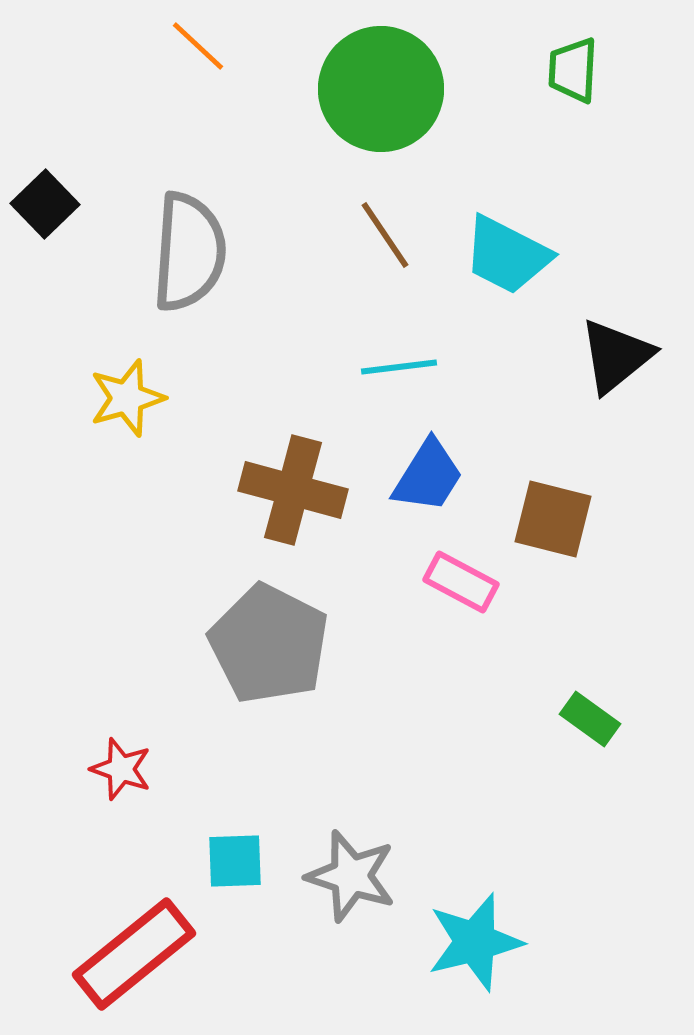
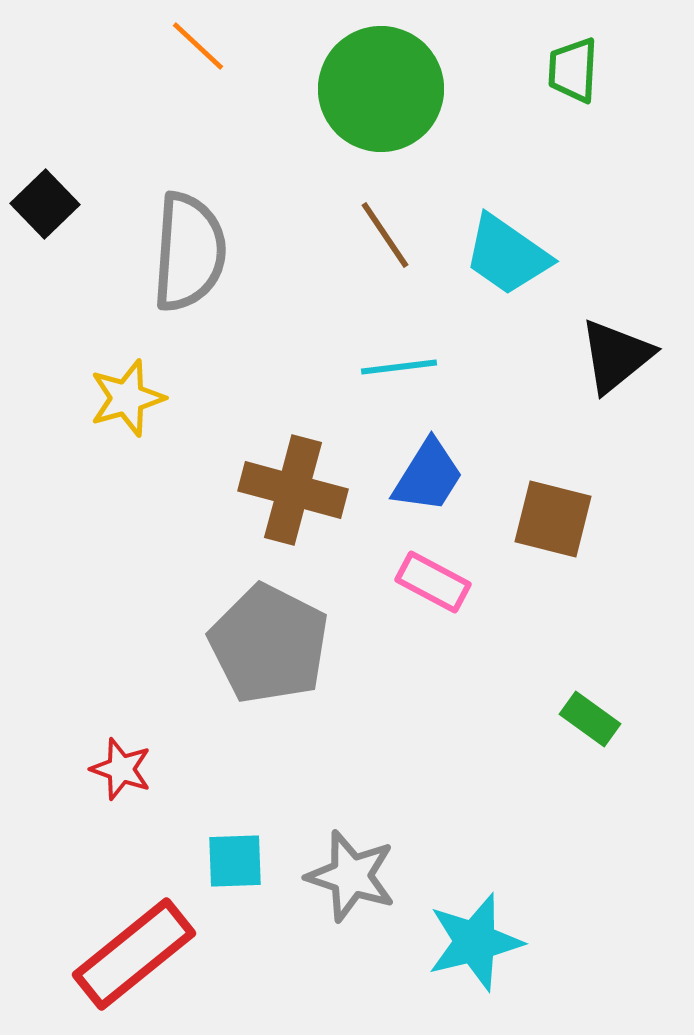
cyan trapezoid: rotated 8 degrees clockwise
pink rectangle: moved 28 px left
